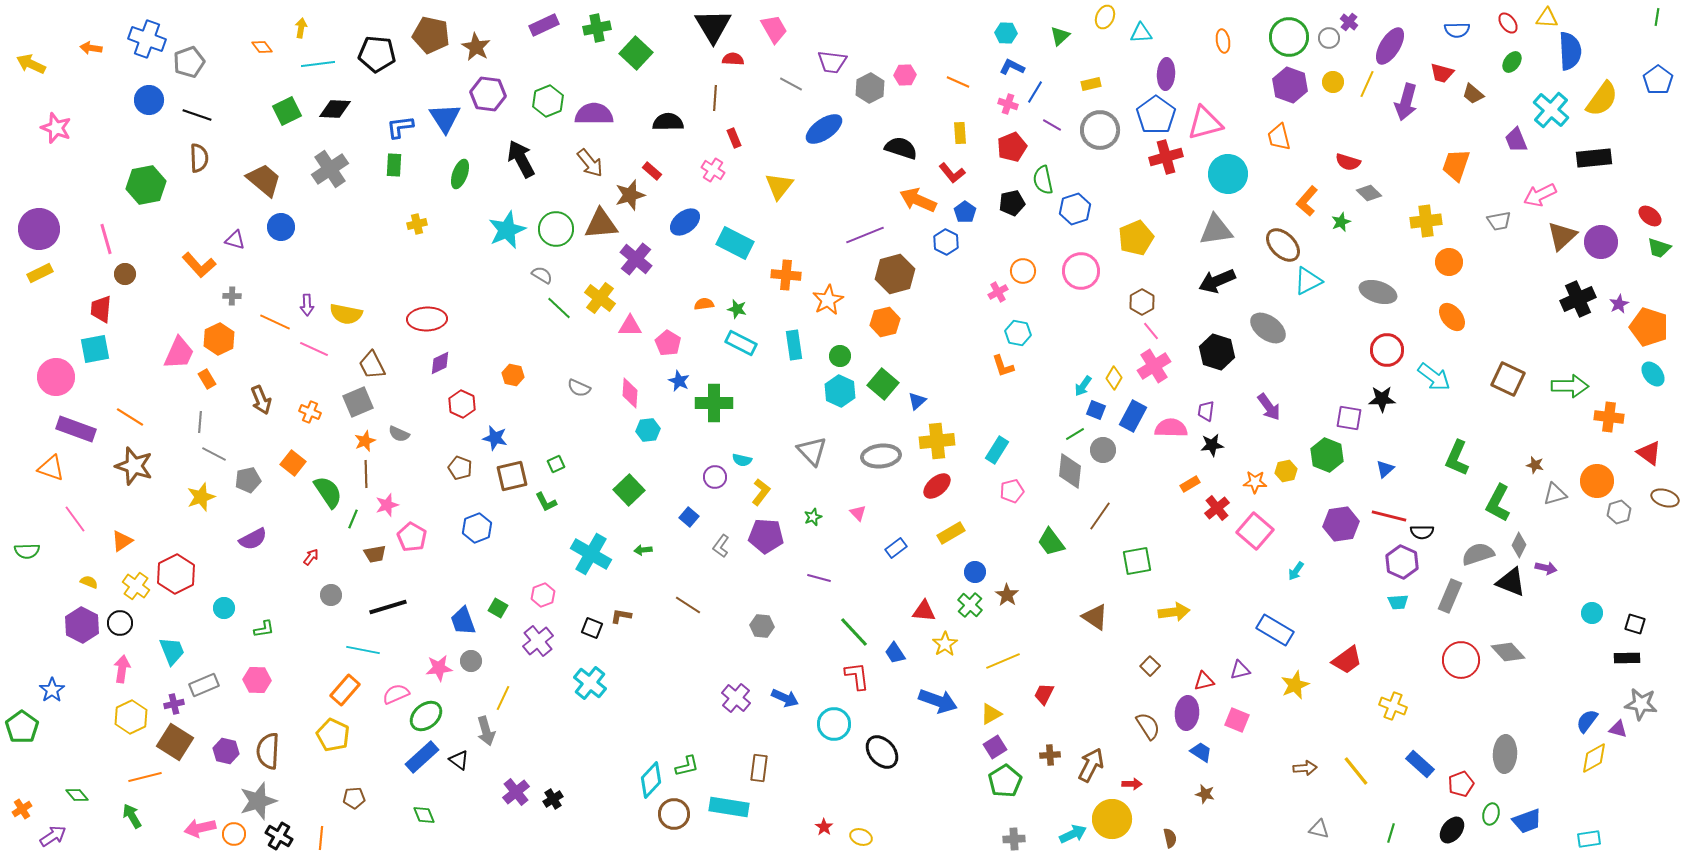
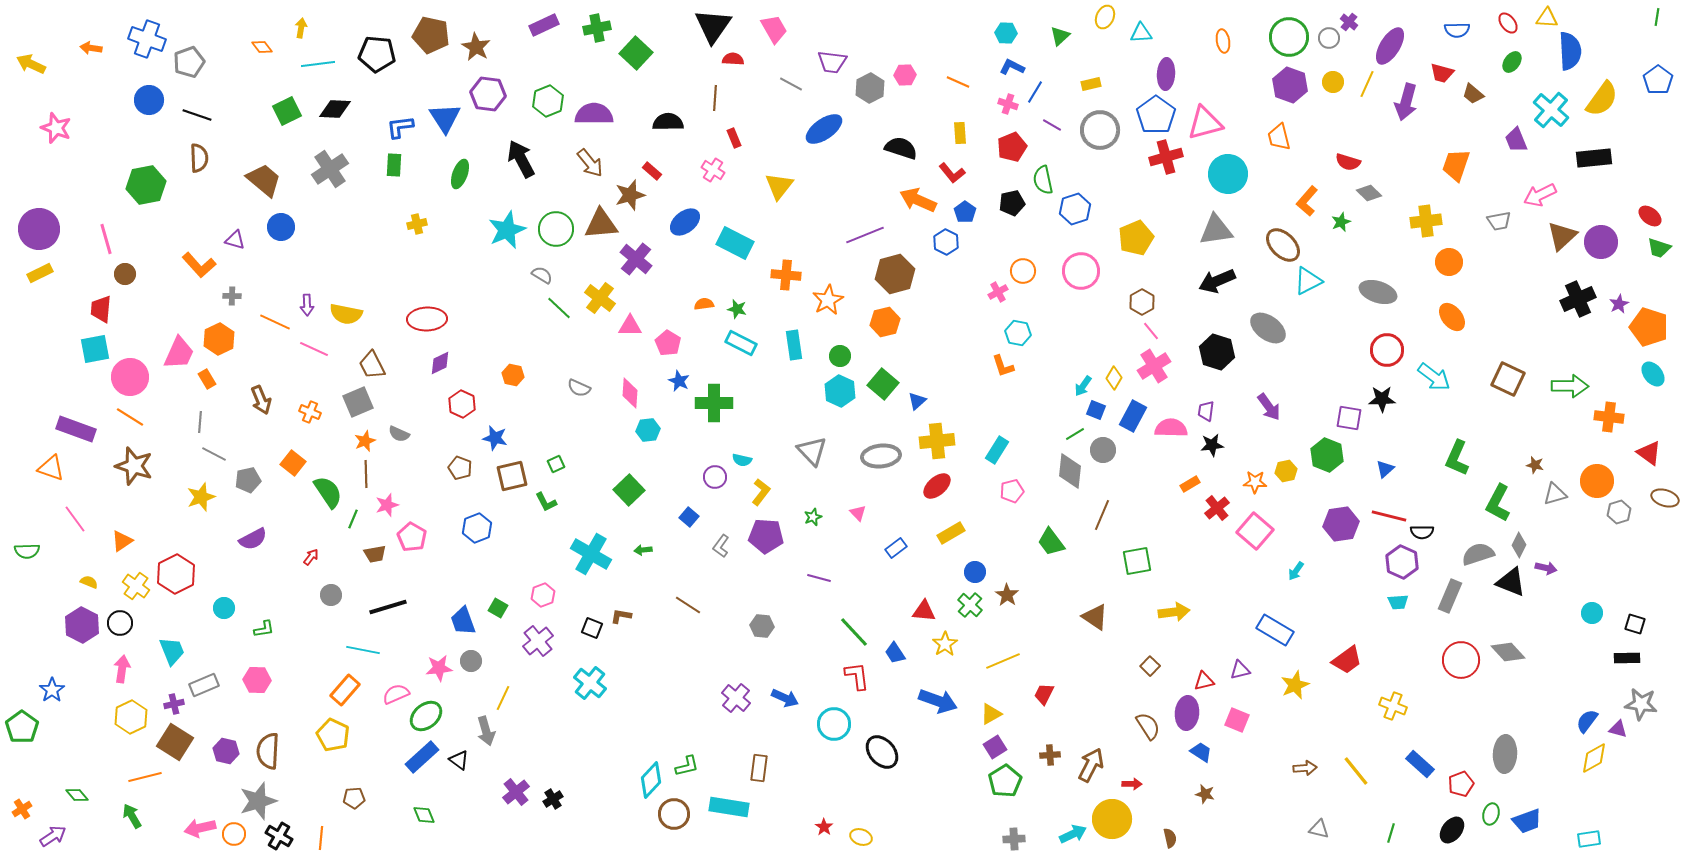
black triangle at (713, 26): rotated 6 degrees clockwise
pink circle at (56, 377): moved 74 px right
brown line at (1100, 516): moved 2 px right, 1 px up; rotated 12 degrees counterclockwise
